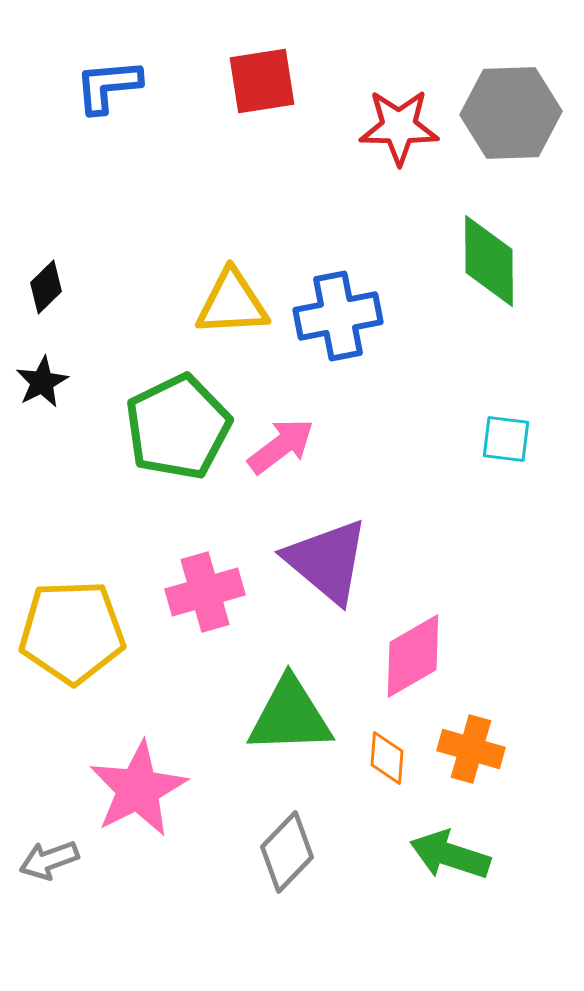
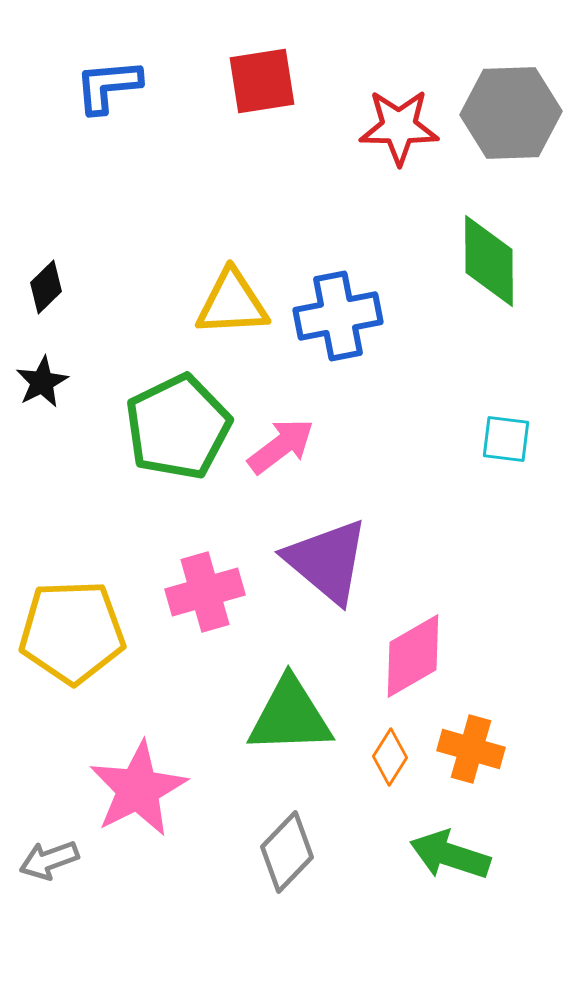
orange diamond: moved 3 px right, 1 px up; rotated 28 degrees clockwise
